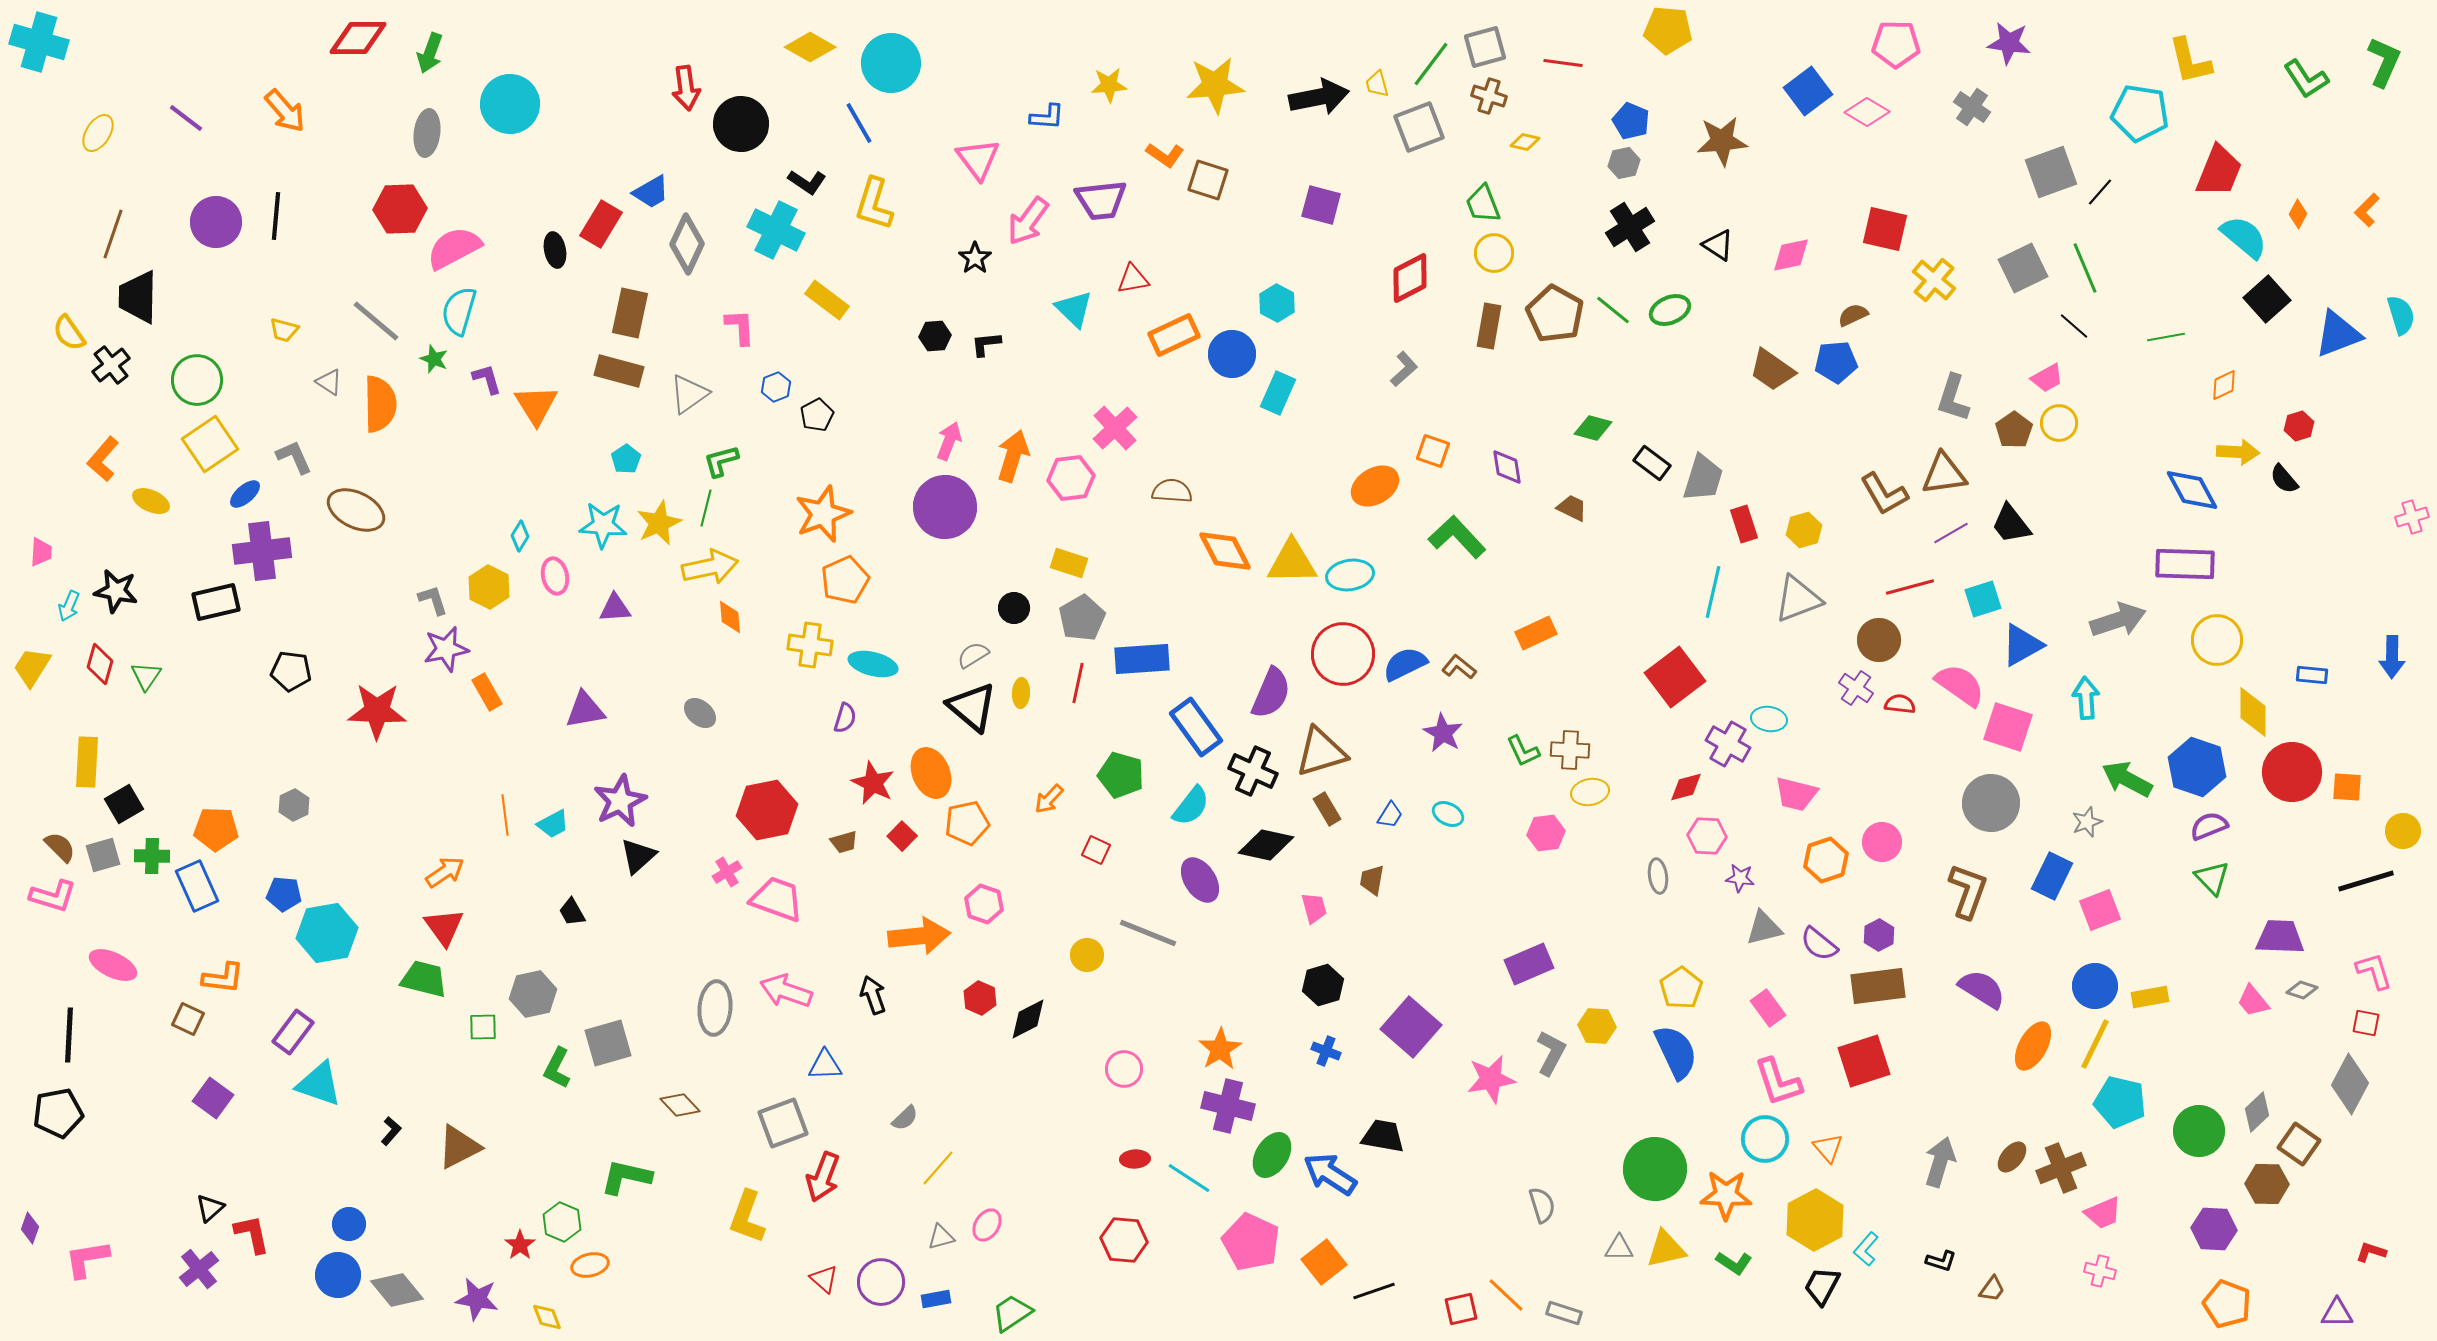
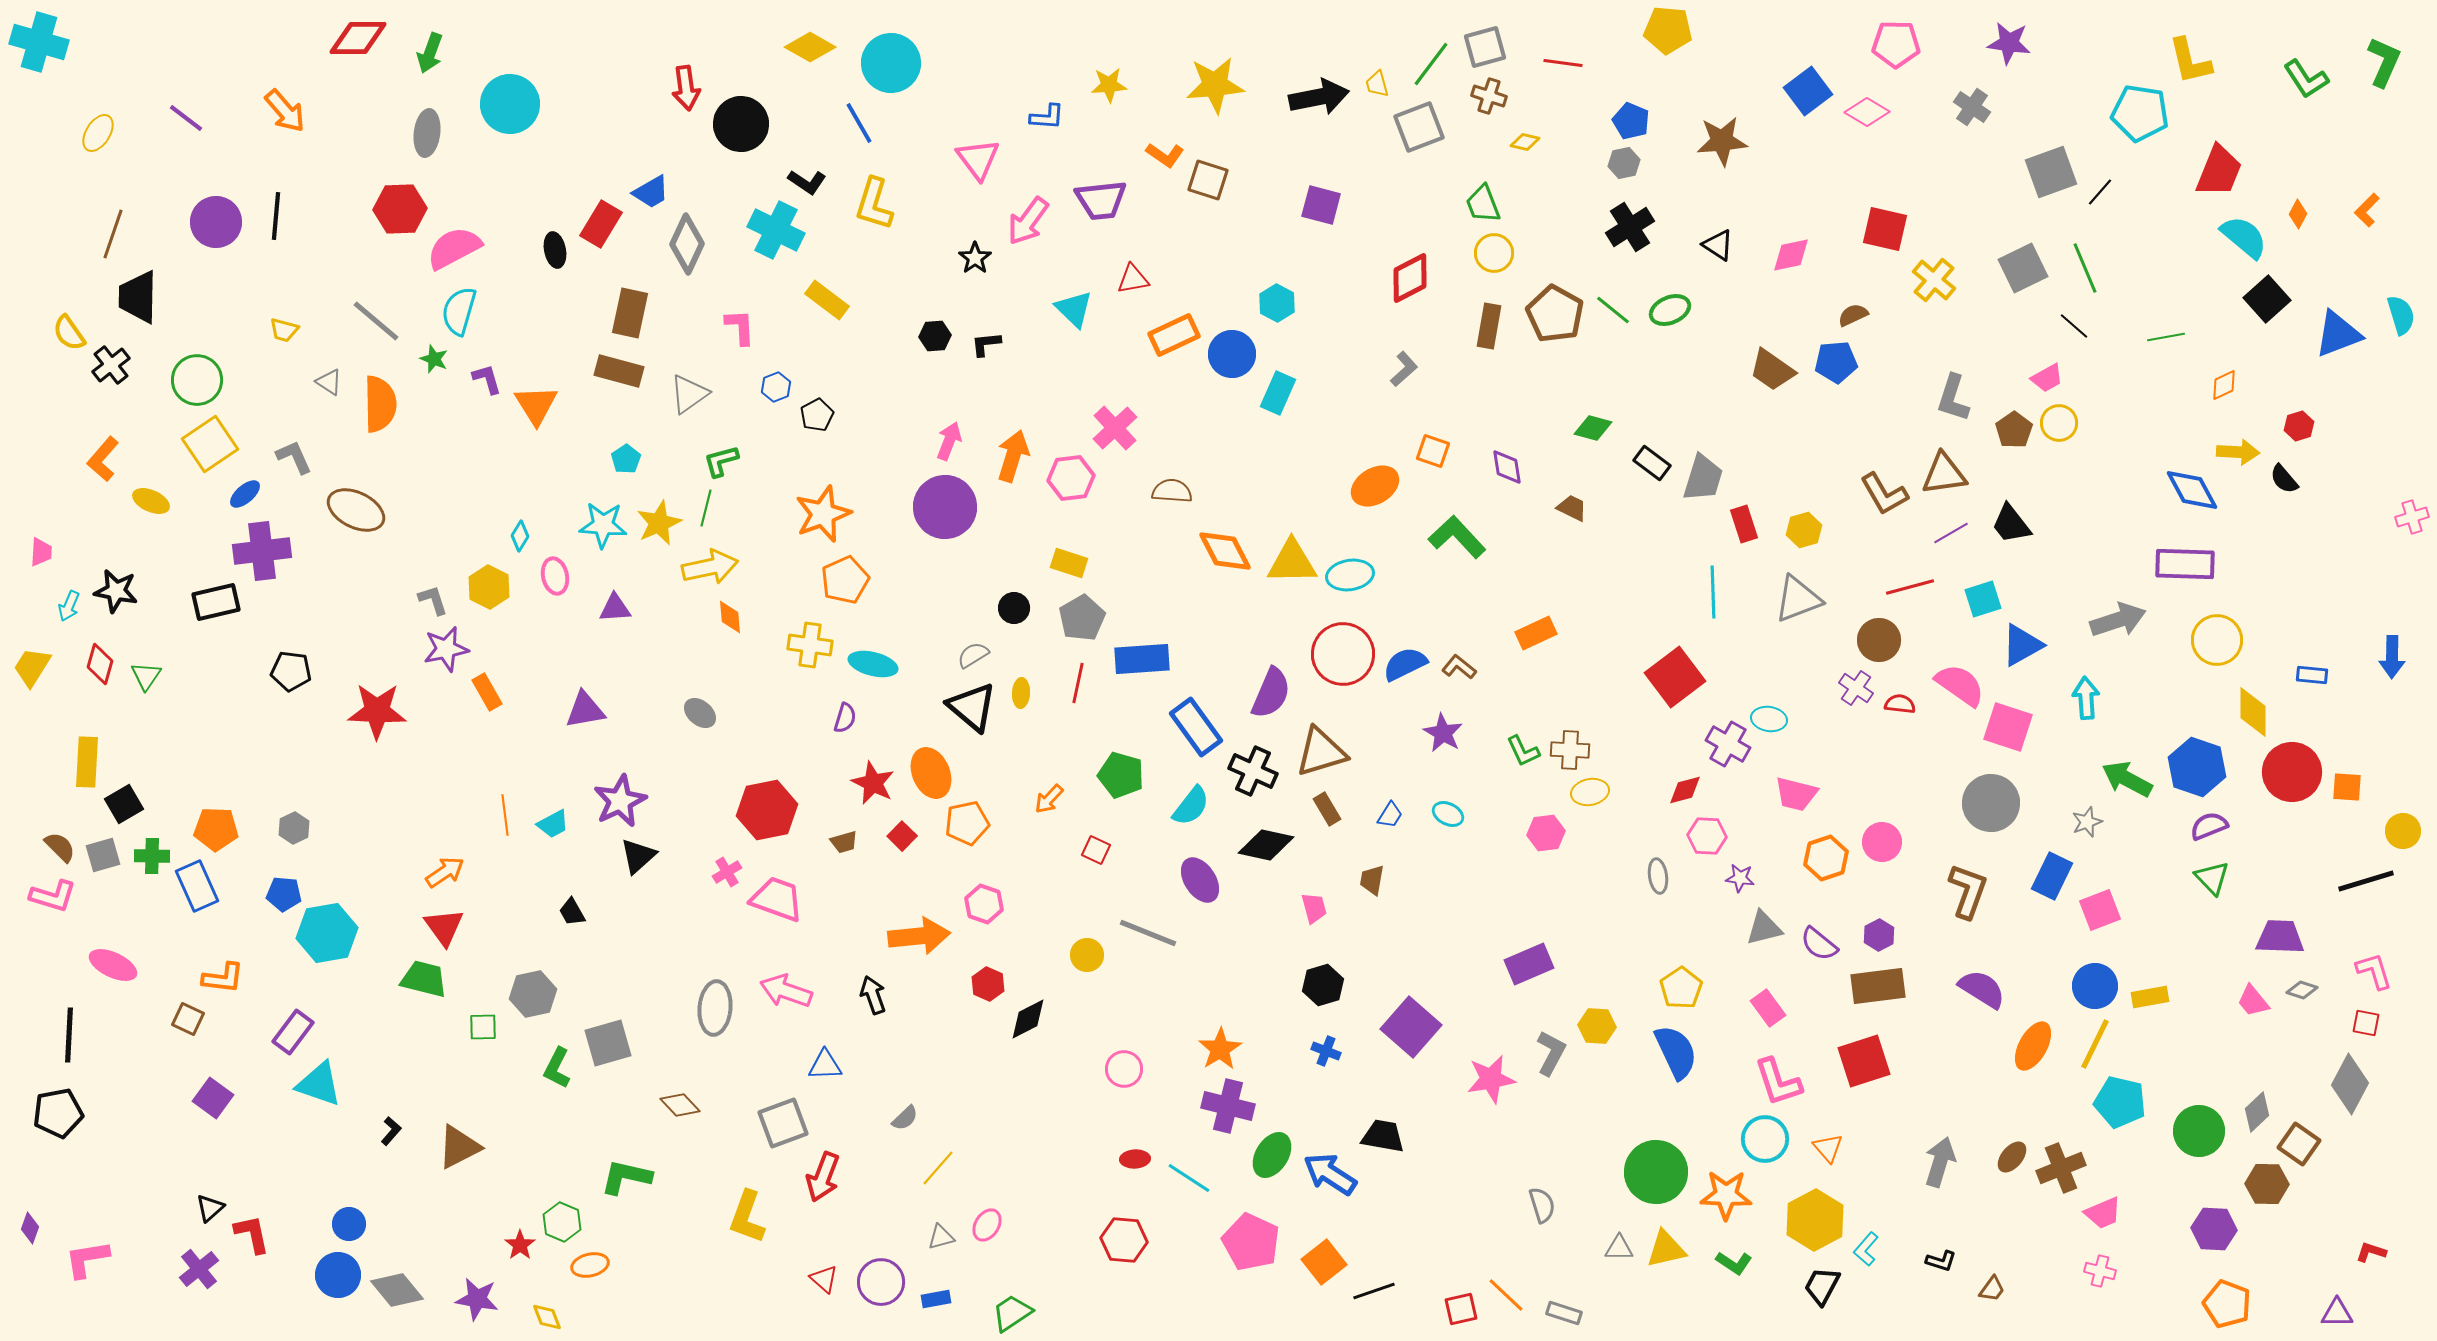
cyan line at (1713, 592): rotated 15 degrees counterclockwise
red diamond at (1686, 787): moved 1 px left, 3 px down
gray hexagon at (294, 805): moved 23 px down
orange hexagon at (1826, 860): moved 2 px up
red hexagon at (980, 998): moved 8 px right, 14 px up
green circle at (1655, 1169): moved 1 px right, 3 px down
